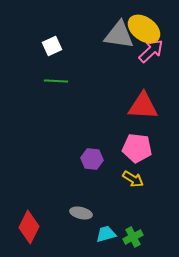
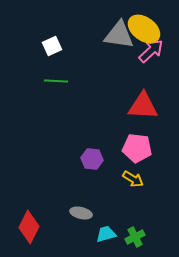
green cross: moved 2 px right
